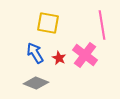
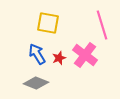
pink line: rotated 8 degrees counterclockwise
blue arrow: moved 2 px right, 1 px down
red star: rotated 24 degrees clockwise
